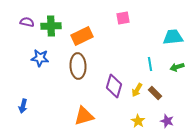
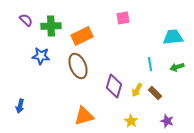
purple semicircle: moved 1 px left, 2 px up; rotated 32 degrees clockwise
blue star: moved 1 px right, 2 px up
brown ellipse: rotated 20 degrees counterclockwise
blue arrow: moved 3 px left
yellow star: moved 7 px left
